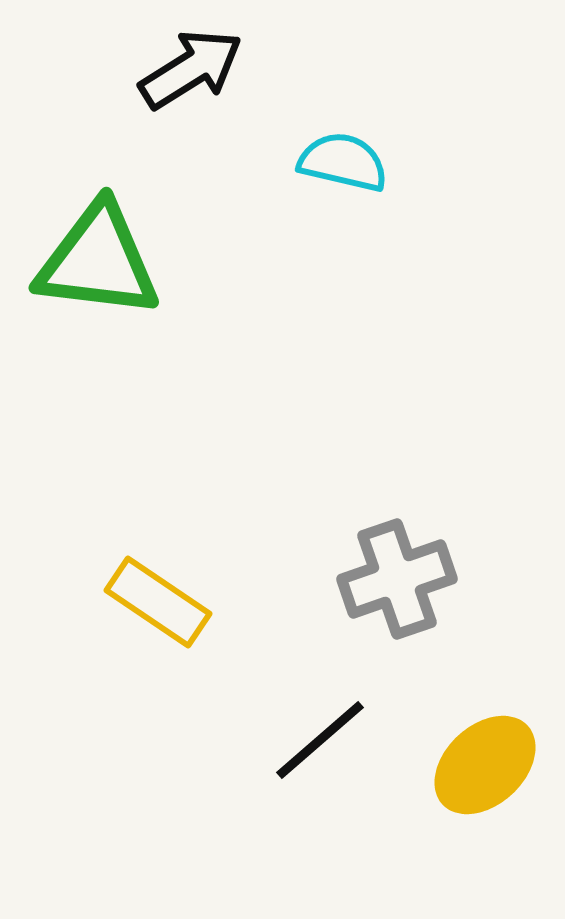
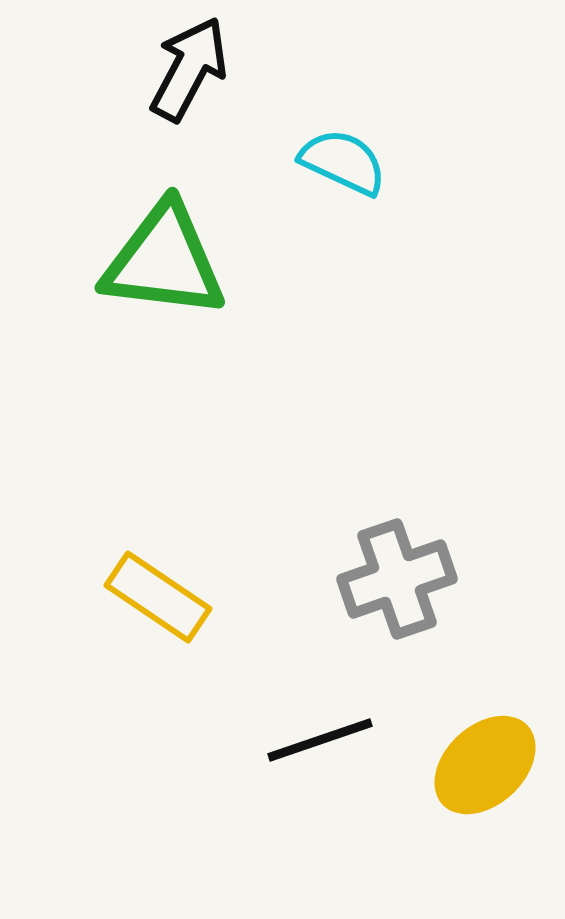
black arrow: moved 2 px left; rotated 30 degrees counterclockwise
cyan semicircle: rotated 12 degrees clockwise
green triangle: moved 66 px right
yellow rectangle: moved 5 px up
black line: rotated 22 degrees clockwise
